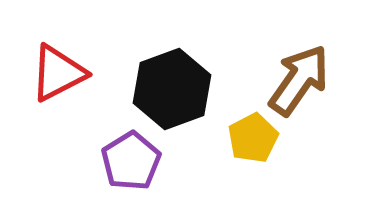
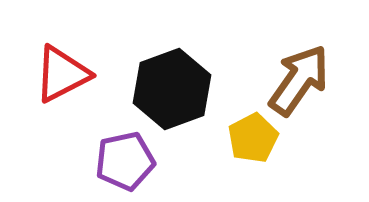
red triangle: moved 4 px right, 1 px down
purple pentagon: moved 6 px left; rotated 20 degrees clockwise
